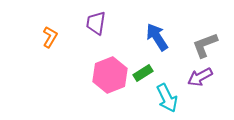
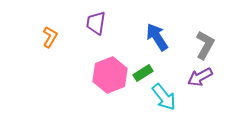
gray L-shape: rotated 140 degrees clockwise
cyan arrow: moved 3 px left, 1 px up; rotated 12 degrees counterclockwise
